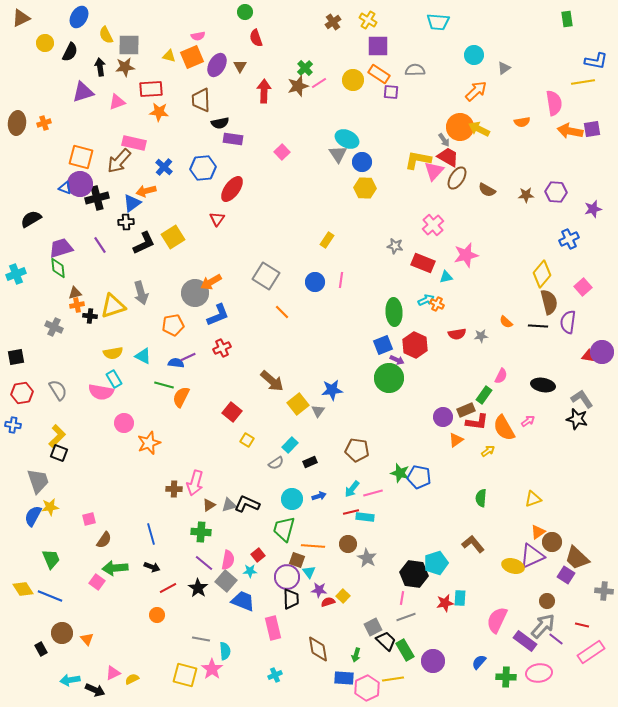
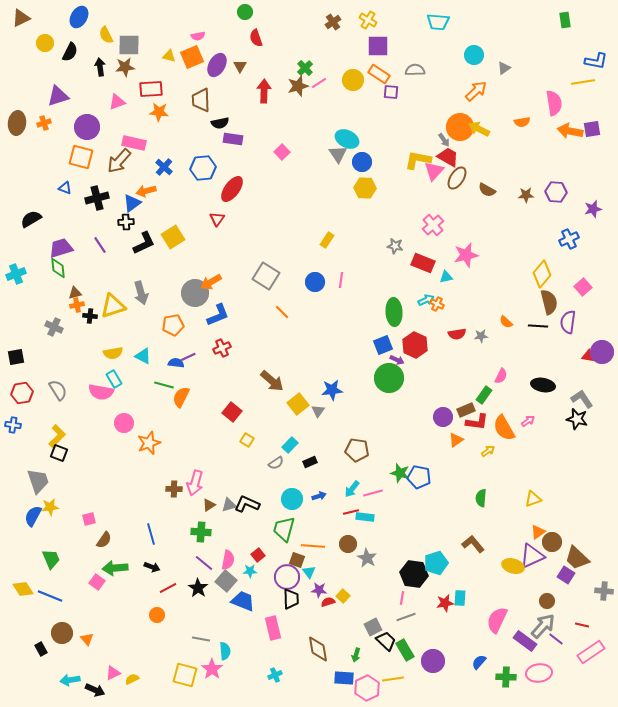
green rectangle at (567, 19): moved 2 px left, 1 px down
purple triangle at (83, 92): moved 25 px left, 4 px down
purple circle at (80, 184): moved 7 px right, 57 px up
